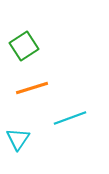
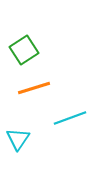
green square: moved 4 px down
orange line: moved 2 px right
